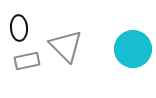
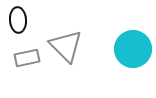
black ellipse: moved 1 px left, 8 px up
gray rectangle: moved 3 px up
